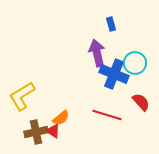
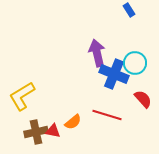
blue rectangle: moved 18 px right, 14 px up; rotated 16 degrees counterclockwise
red semicircle: moved 2 px right, 3 px up
orange semicircle: moved 12 px right, 4 px down
red triangle: rotated 21 degrees counterclockwise
